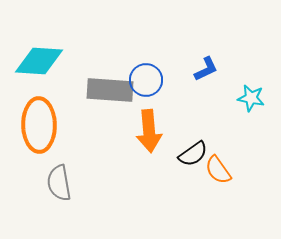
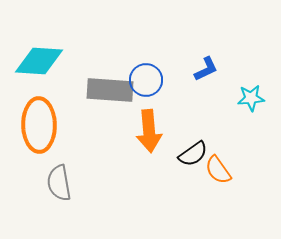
cyan star: rotated 16 degrees counterclockwise
